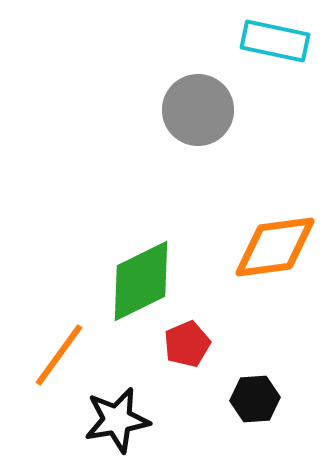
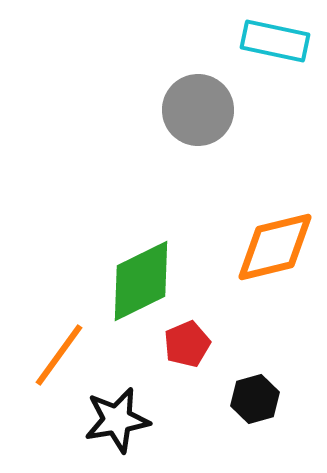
orange diamond: rotated 6 degrees counterclockwise
black hexagon: rotated 12 degrees counterclockwise
